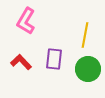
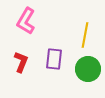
red L-shape: rotated 65 degrees clockwise
